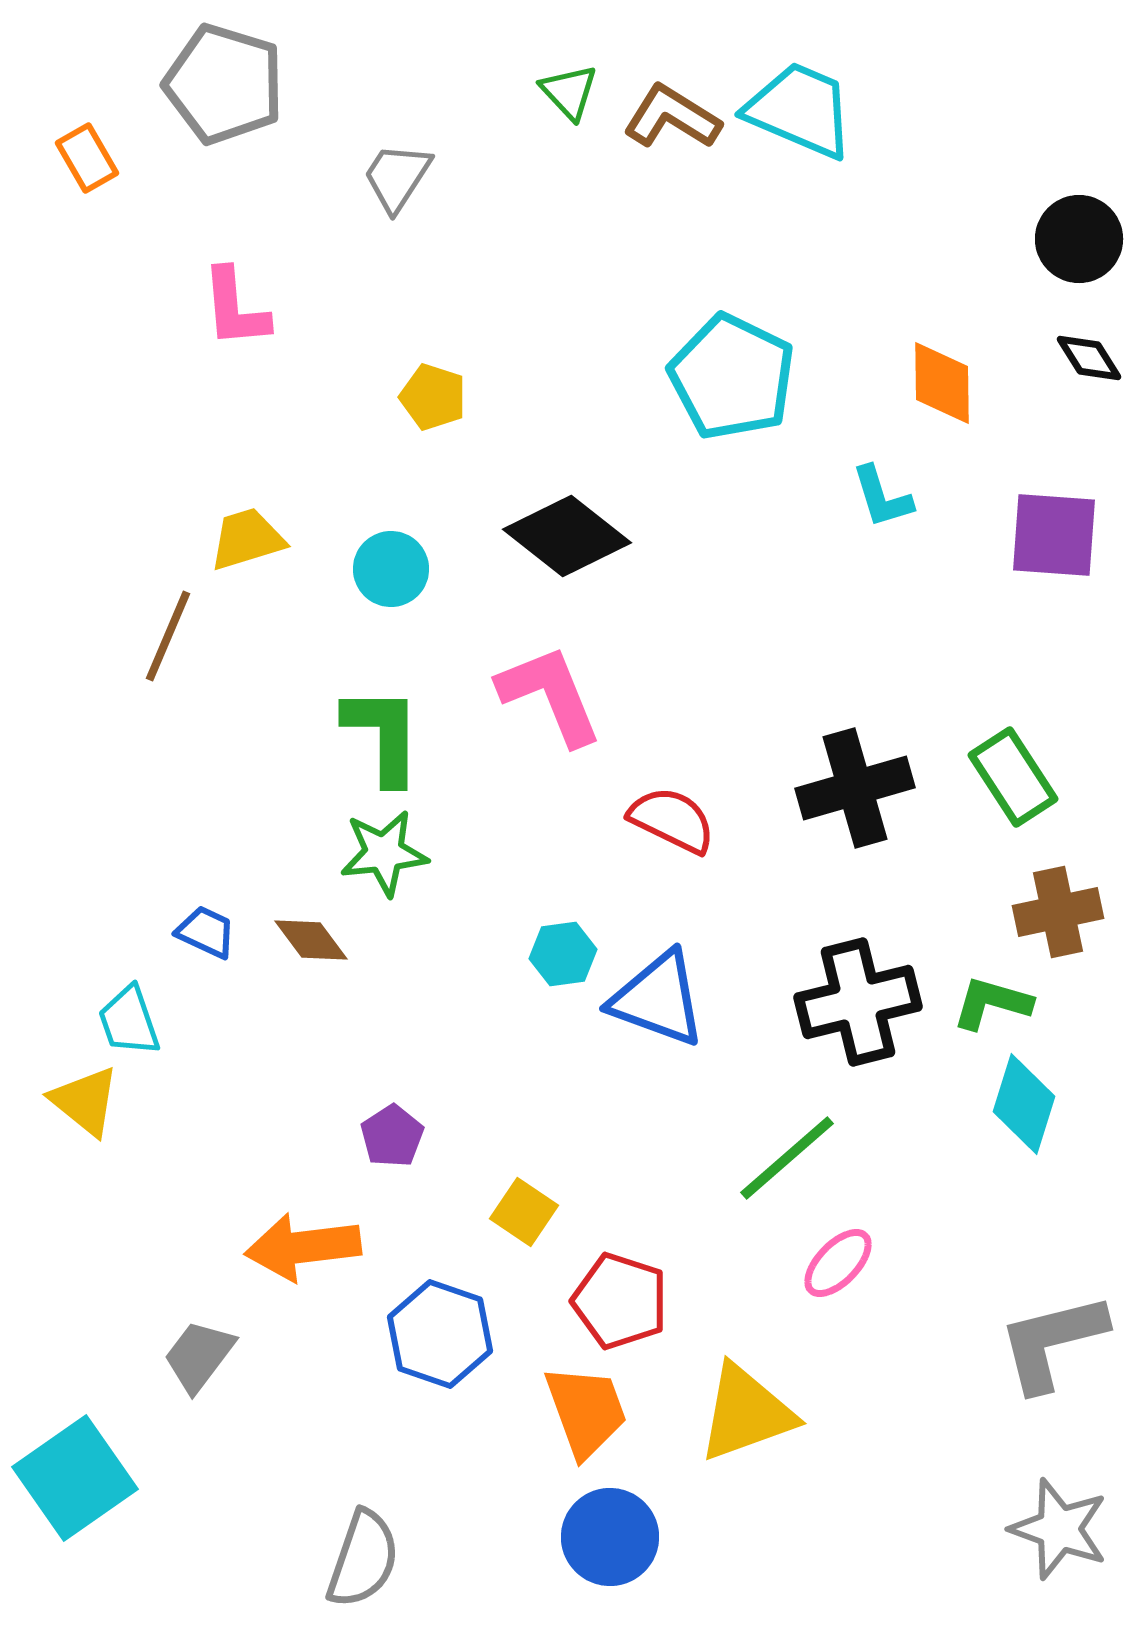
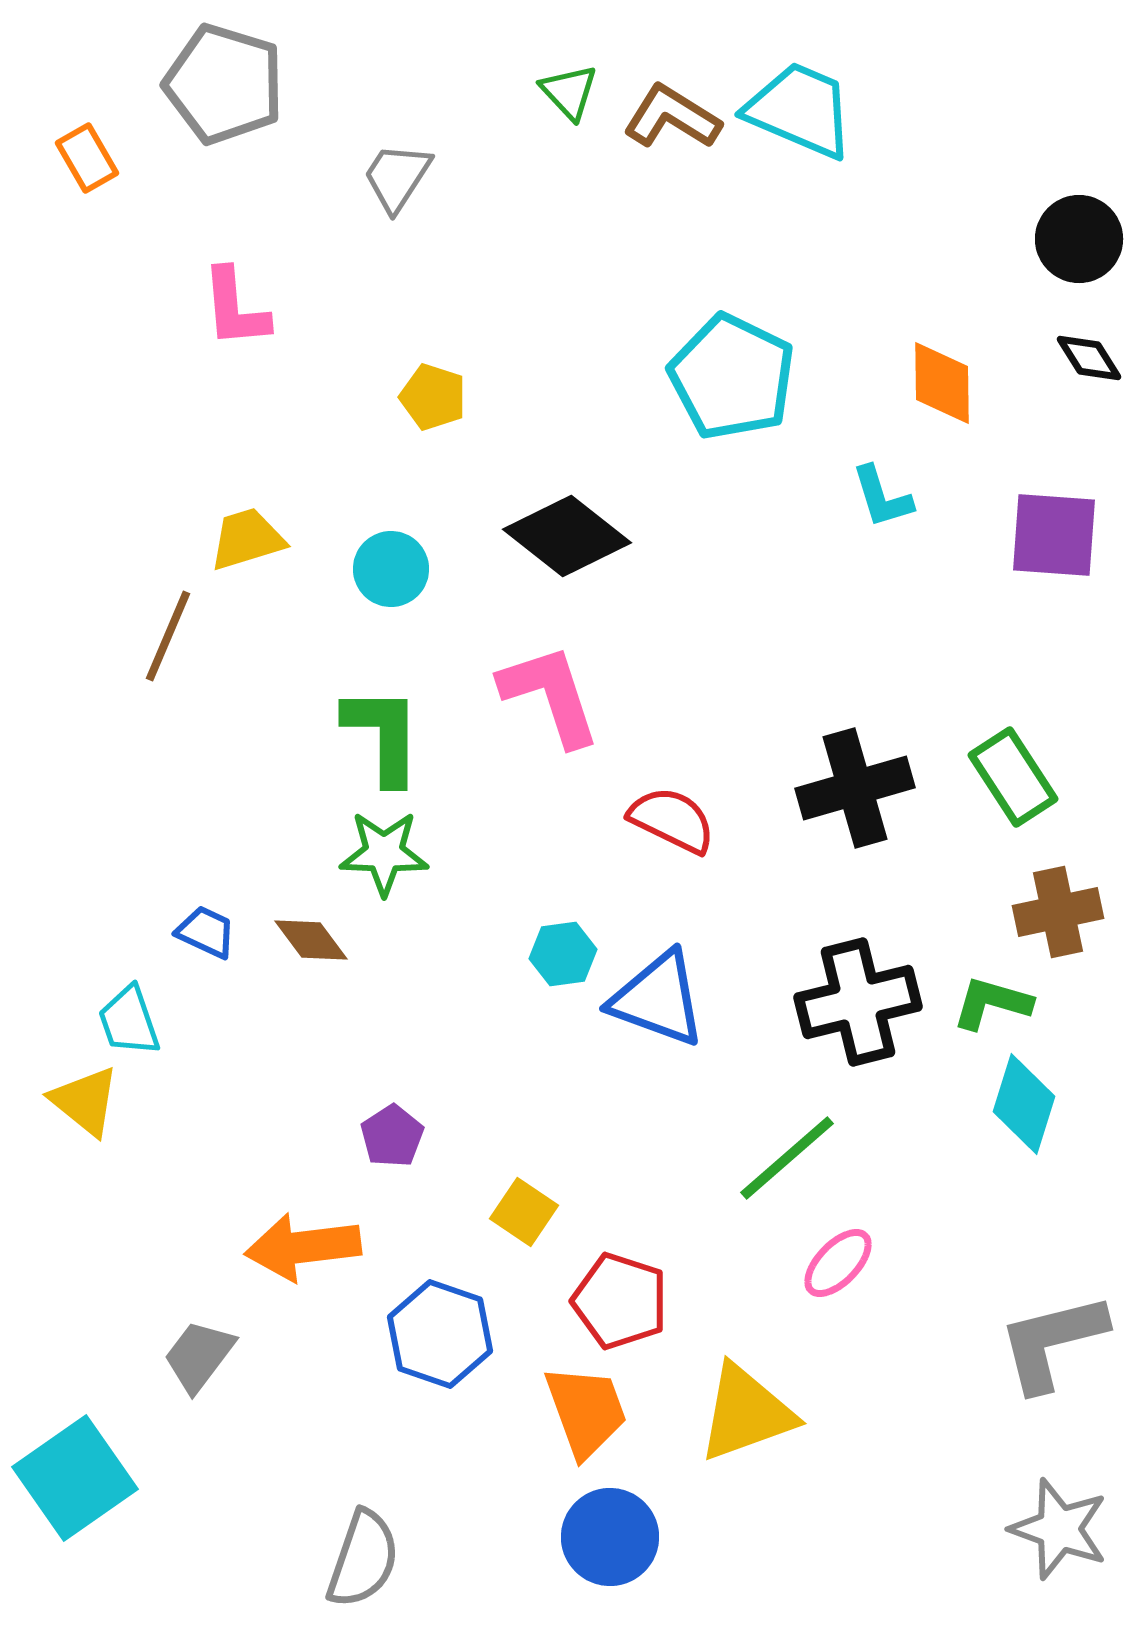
pink L-shape at (550, 695): rotated 4 degrees clockwise
green star at (384, 853): rotated 8 degrees clockwise
